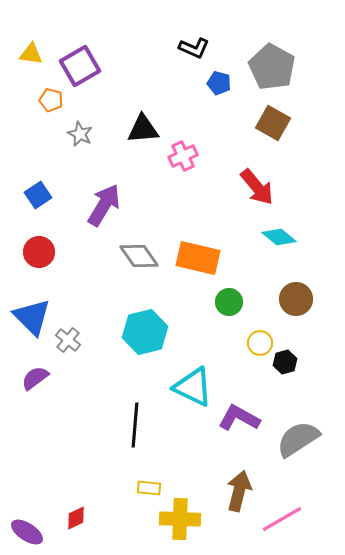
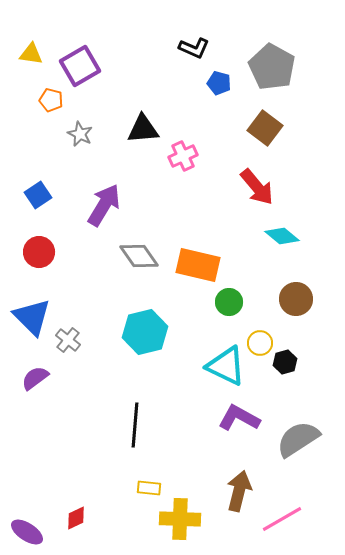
brown square: moved 8 px left, 5 px down; rotated 8 degrees clockwise
cyan diamond: moved 3 px right, 1 px up
orange rectangle: moved 7 px down
cyan triangle: moved 33 px right, 21 px up
